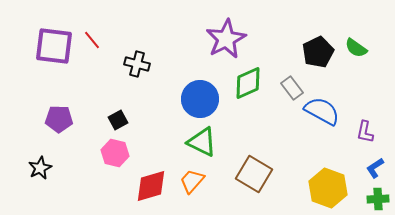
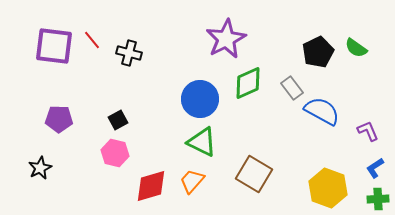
black cross: moved 8 px left, 11 px up
purple L-shape: moved 3 px right, 1 px up; rotated 145 degrees clockwise
